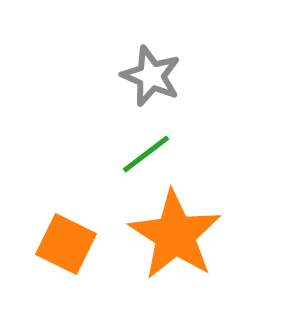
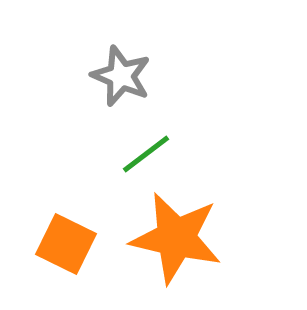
gray star: moved 30 px left
orange star: moved 1 px right, 3 px down; rotated 20 degrees counterclockwise
